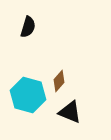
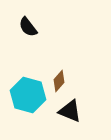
black semicircle: rotated 125 degrees clockwise
black triangle: moved 1 px up
